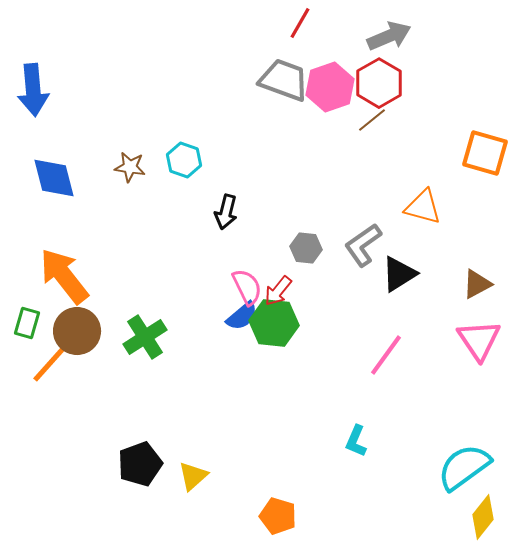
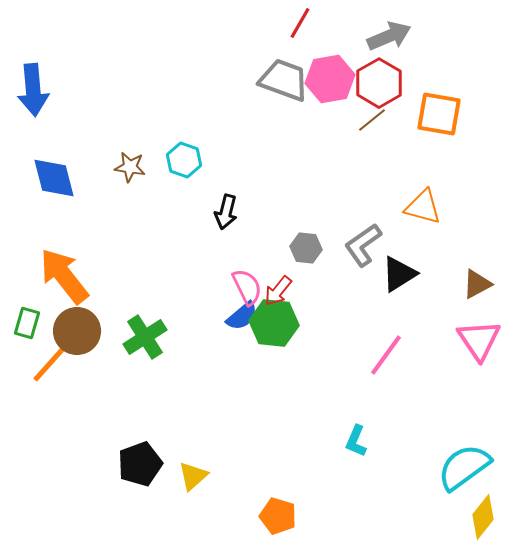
pink hexagon: moved 8 px up; rotated 9 degrees clockwise
orange square: moved 46 px left, 39 px up; rotated 6 degrees counterclockwise
